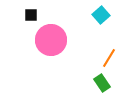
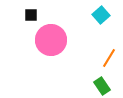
green rectangle: moved 3 px down
